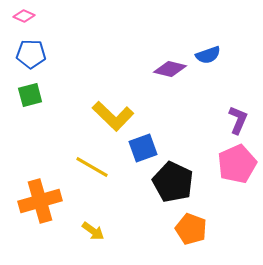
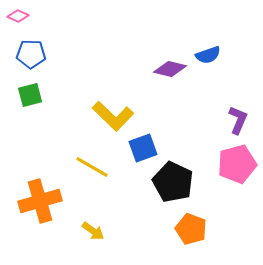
pink diamond: moved 6 px left
pink pentagon: rotated 9 degrees clockwise
